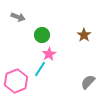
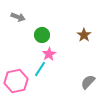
pink hexagon: rotated 10 degrees clockwise
